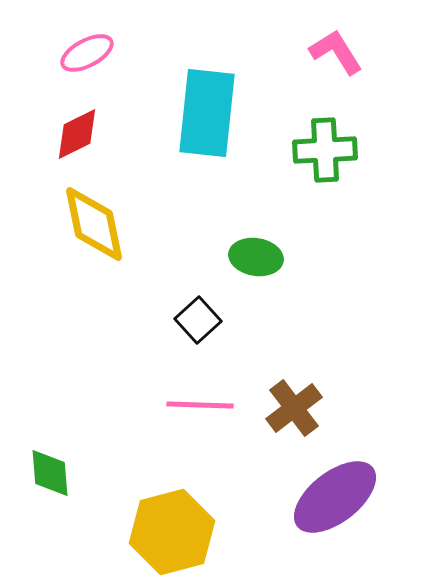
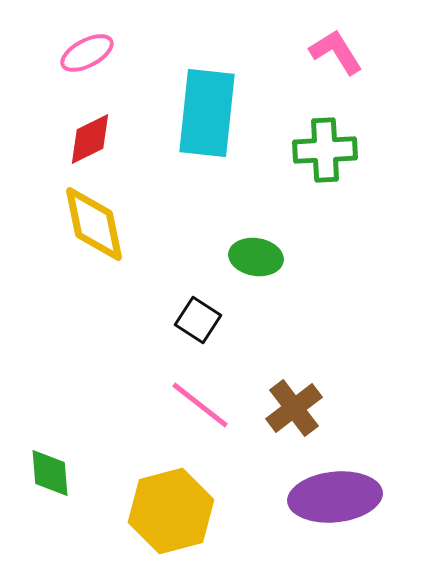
red diamond: moved 13 px right, 5 px down
black square: rotated 15 degrees counterclockwise
pink line: rotated 36 degrees clockwise
purple ellipse: rotated 32 degrees clockwise
yellow hexagon: moved 1 px left, 21 px up
